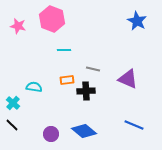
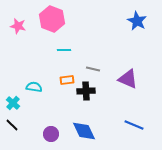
blue diamond: rotated 25 degrees clockwise
